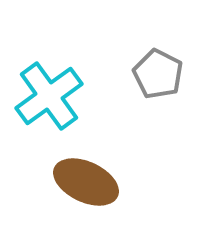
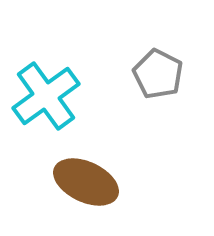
cyan cross: moved 3 px left
